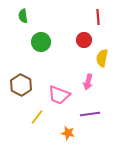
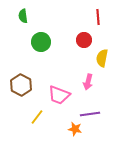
orange star: moved 7 px right, 4 px up
